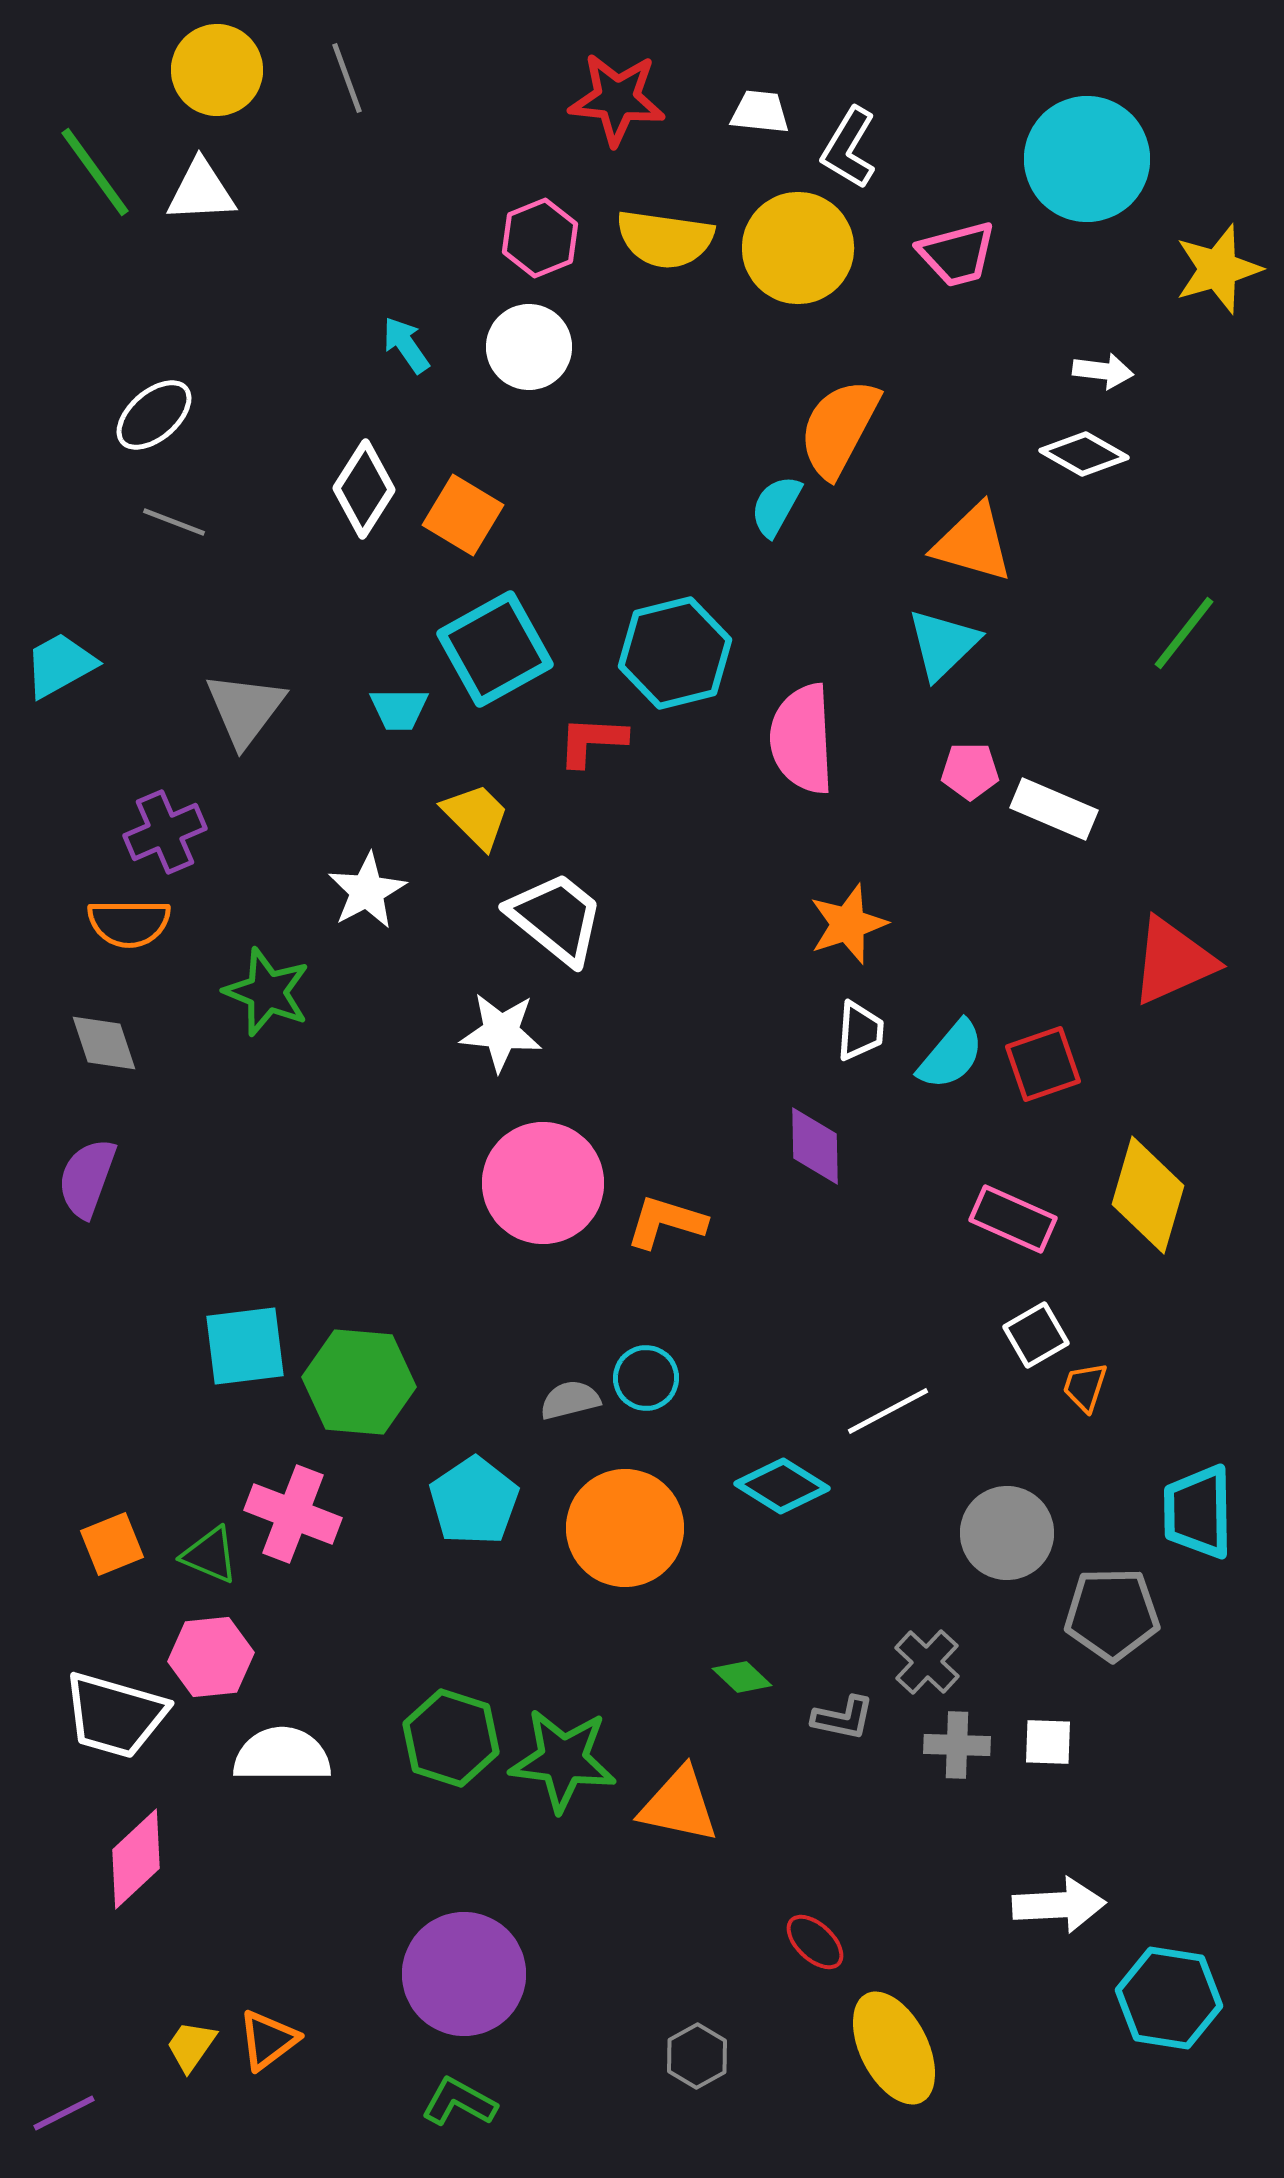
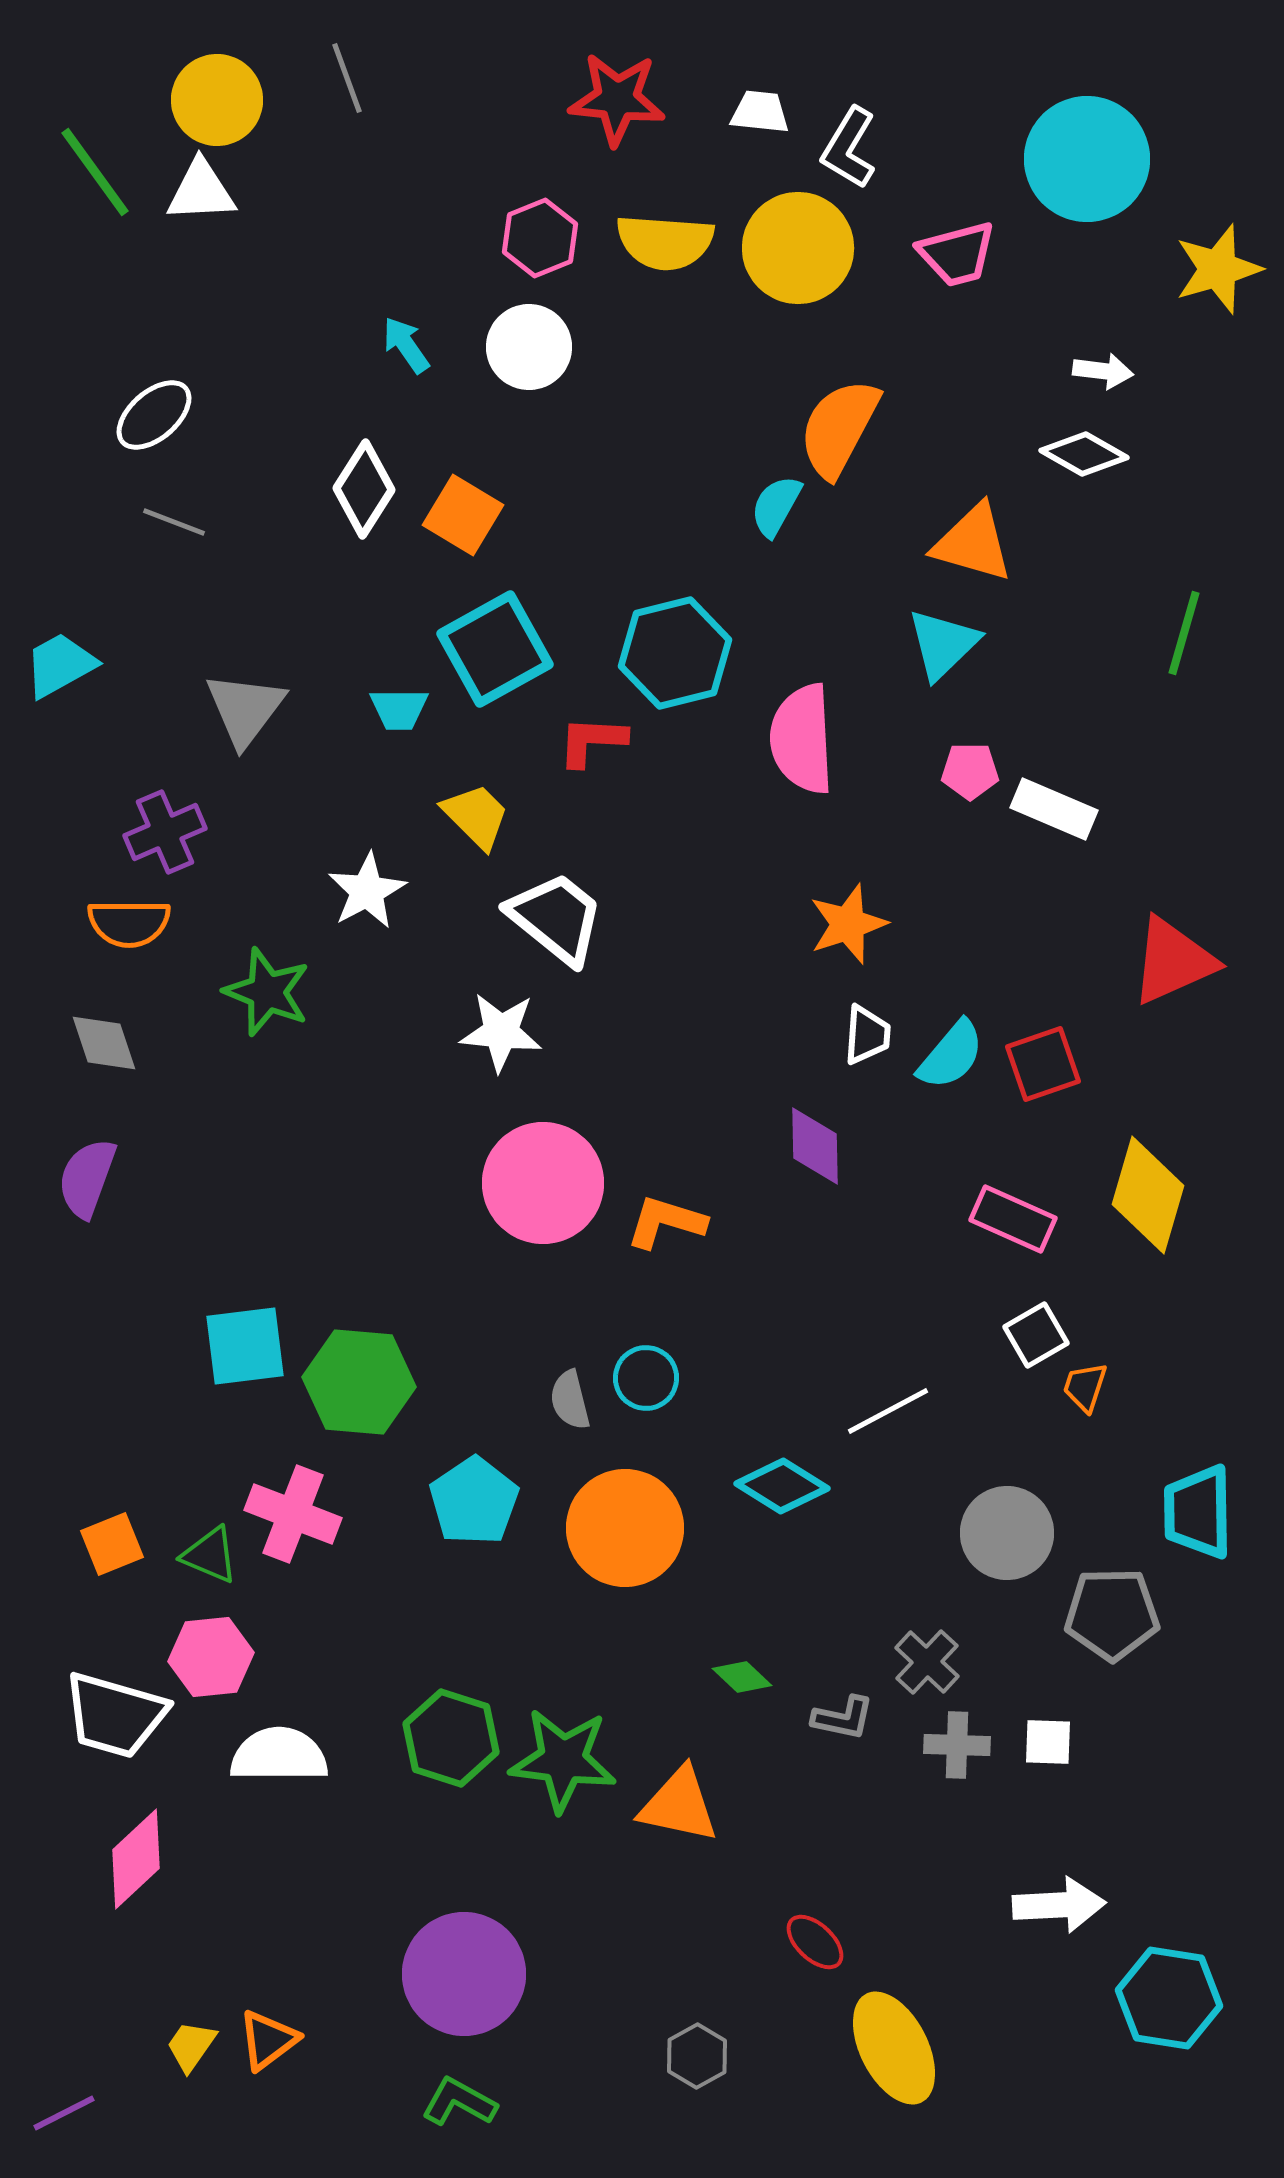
yellow circle at (217, 70): moved 30 px down
yellow semicircle at (665, 239): moved 3 px down; rotated 4 degrees counterclockwise
green line at (1184, 633): rotated 22 degrees counterclockwise
white trapezoid at (860, 1031): moved 7 px right, 4 px down
gray semicircle at (570, 1400): rotated 90 degrees counterclockwise
white semicircle at (282, 1755): moved 3 px left
